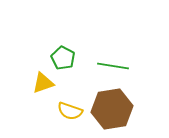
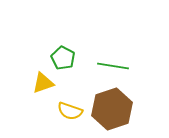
brown hexagon: rotated 9 degrees counterclockwise
